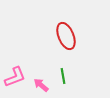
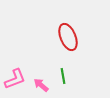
red ellipse: moved 2 px right, 1 px down
pink L-shape: moved 2 px down
